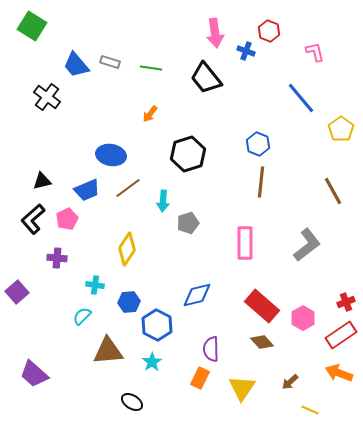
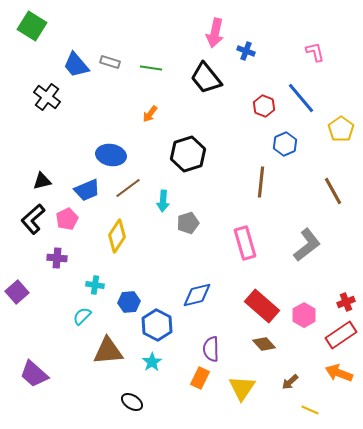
red hexagon at (269, 31): moved 5 px left, 75 px down
pink arrow at (215, 33): rotated 20 degrees clockwise
blue hexagon at (258, 144): moved 27 px right; rotated 15 degrees clockwise
pink rectangle at (245, 243): rotated 16 degrees counterclockwise
yellow diamond at (127, 249): moved 10 px left, 13 px up
pink hexagon at (303, 318): moved 1 px right, 3 px up
brown diamond at (262, 342): moved 2 px right, 2 px down
